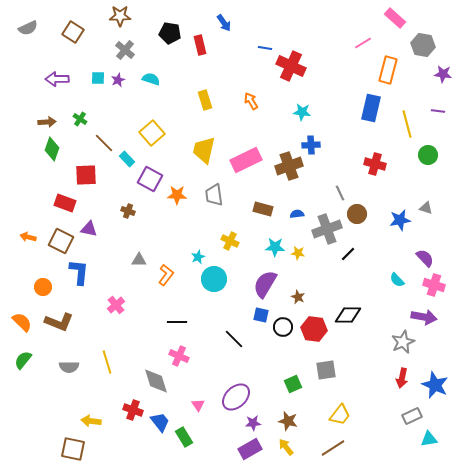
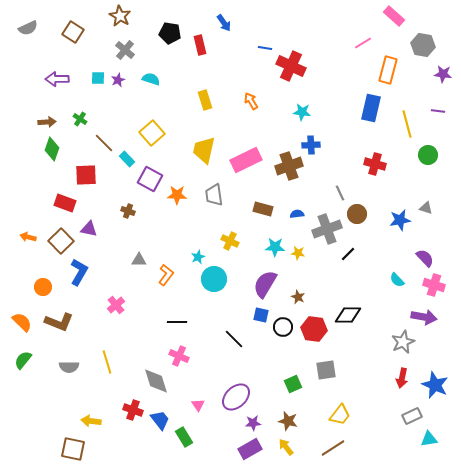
brown star at (120, 16): rotated 30 degrees clockwise
pink rectangle at (395, 18): moved 1 px left, 2 px up
brown square at (61, 241): rotated 20 degrees clockwise
blue L-shape at (79, 272): rotated 24 degrees clockwise
blue trapezoid at (160, 422): moved 2 px up
